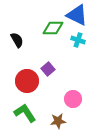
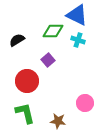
green diamond: moved 3 px down
black semicircle: rotated 91 degrees counterclockwise
purple square: moved 9 px up
pink circle: moved 12 px right, 4 px down
green L-shape: rotated 20 degrees clockwise
brown star: rotated 14 degrees clockwise
